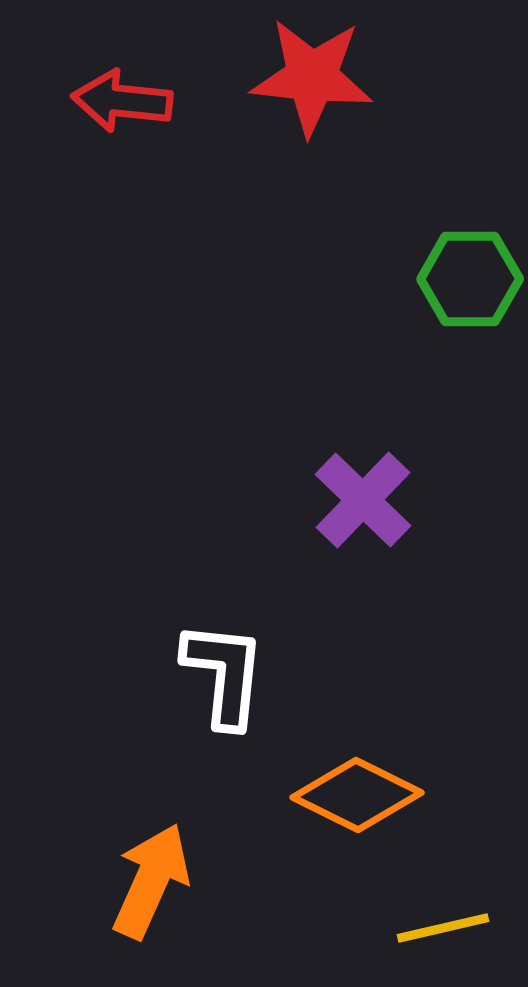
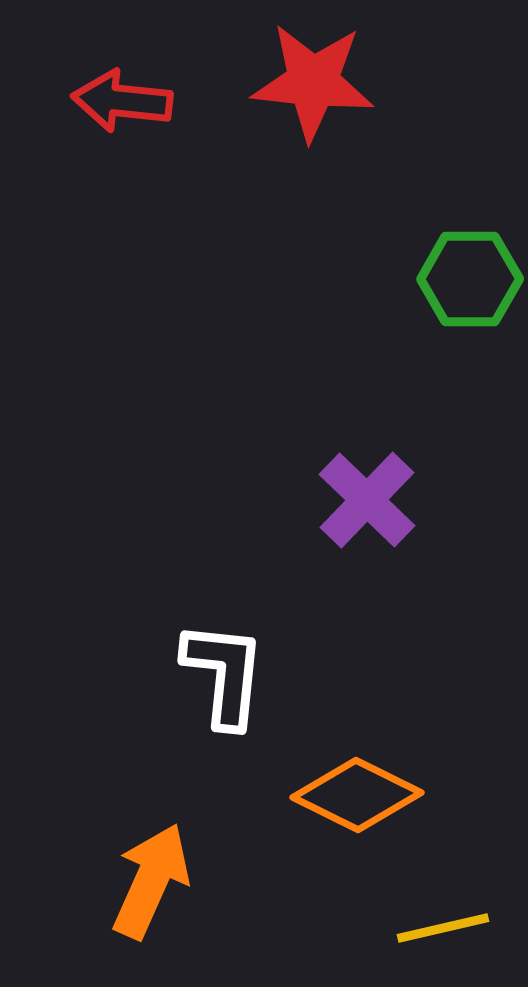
red star: moved 1 px right, 5 px down
purple cross: moved 4 px right
